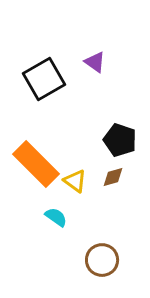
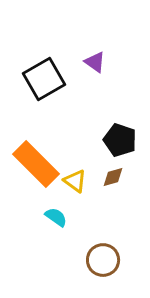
brown circle: moved 1 px right
